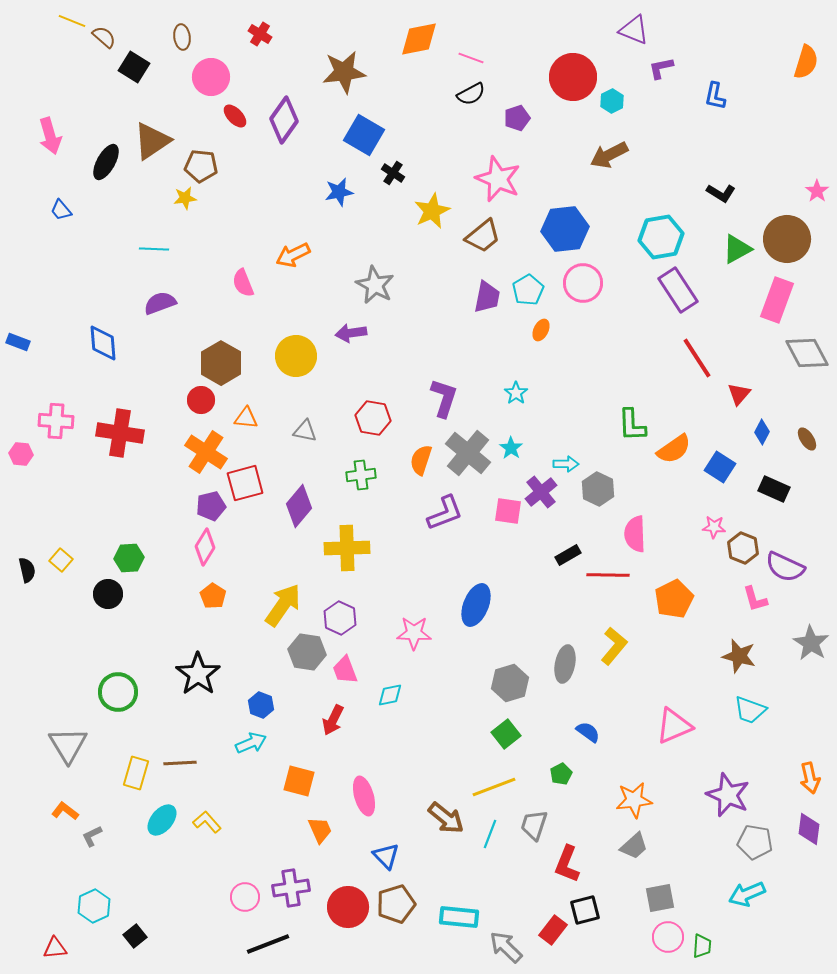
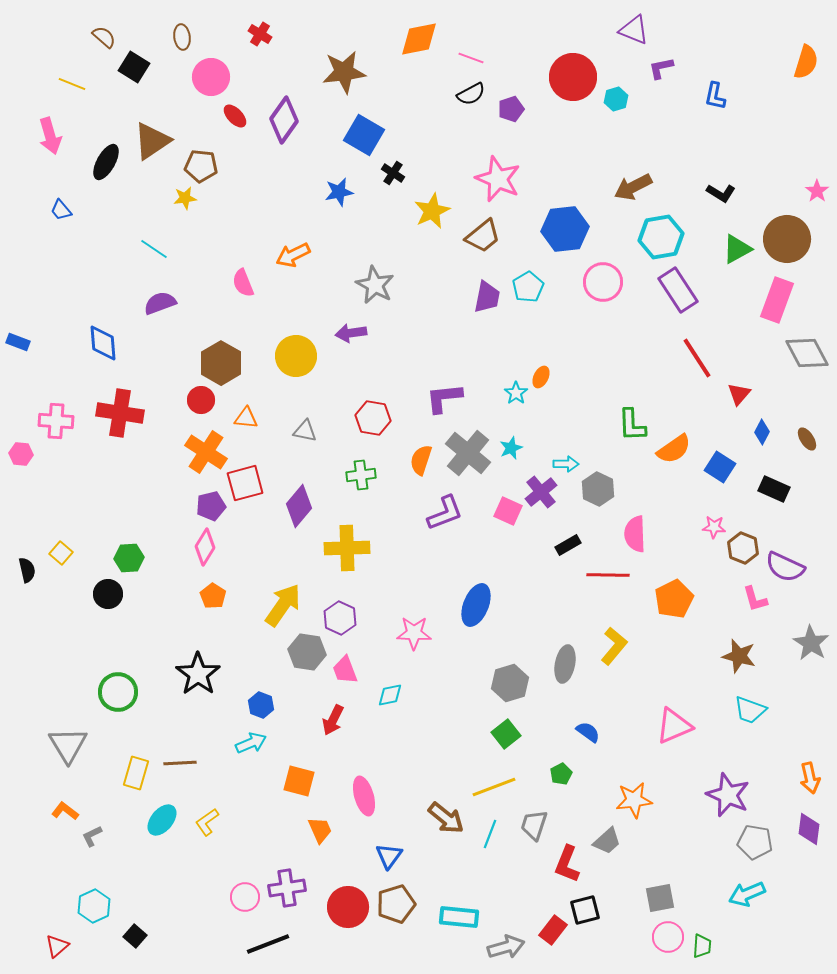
yellow line at (72, 21): moved 63 px down
cyan hexagon at (612, 101): moved 4 px right, 2 px up; rotated 10 degrees clockwise
purple pentagon at (517, 118): moved 6 px left, 9 px up
brown arrow at (609, 155): moved 24 px right, 32 px down
cyan line at (154, 249): rotated 32 degrees clockwise
pink circle at (583, 283): moved 20 px right, 1 px up
cyan pentagon at (528, 290): moved 3 px up
orange ellipse at (541, 330): moved 47 px down
purple L-shape at (444, 398): rotated 114 degrees counterclockwise
red cross at (120, 433): moved 20 px up
cyan star at (511, 448): rotated 15 degrees clockwise
pink square at (508, 511): rotated 16 degrees clockwise
black rectangle at (568, 555): moved 10 px up
yellow square at (61, 560): moved 7 px up
yellow L-shape at (207, 822): rotated 84 degrees counterclockwise
gray trapezoid at (634, 846): moved 27 px left, 5 px up
blue triangle at (386, 856): moved 3 px right; rotated 20 degrees clockwise
purple cross at (291, 888): moved 4 px left
black square at (135, 936): rotated 10 degrees counterclockwise
gray arrow at (506, 947): rotated 120 degrees clockwise
red triangle at (55, 948): moved 2 px right, 2 px up; rotated 35 degrees counterclockwise
